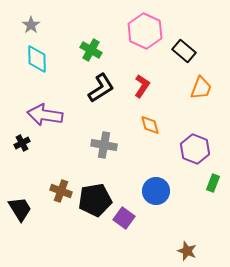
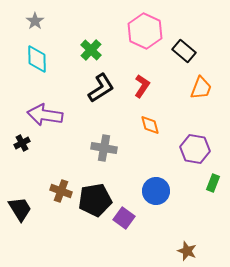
gray star: moved 4 px right, 4 px up
green cross: rotated 15 degrees clockwise
gray cross: moved 3 px down
purple hexagon: rotated 12 degrees counterclockwise
